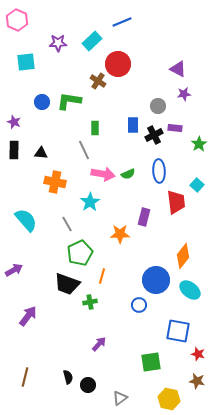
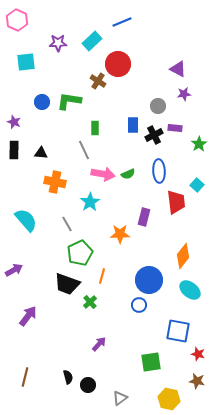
blue circle at (156, 280): moved 7 px left
green cross at (90, 302): rotated 32 degrees counterclockwise
